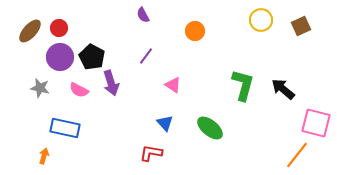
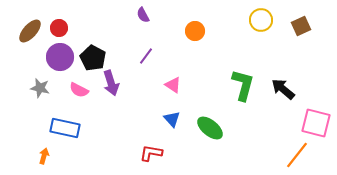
black pentagon: moved 1 px right, 1 px down
blue triangle: moved 7 px right, 4 px up
